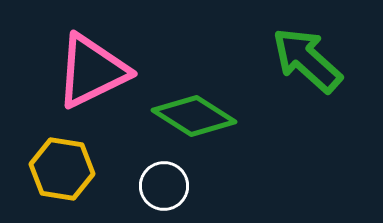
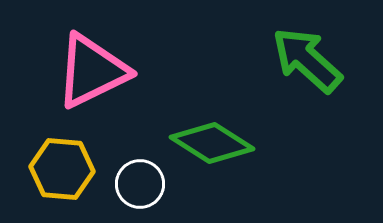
green diamond: moved 18 px right, 27 px down
yellow hexagon: rotated 4 degrees counterclockwise
white circle: moved 24 px left, 2 px up
